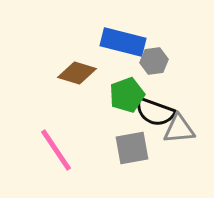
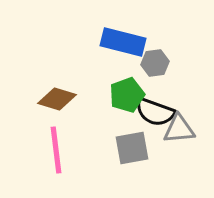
gray hexagon: moved 1 px right, 2 px down
brown diamond: moved 20 px left, 26 px down
pink line: rotated 27 degrees clockwise
